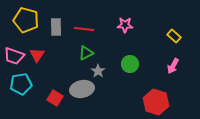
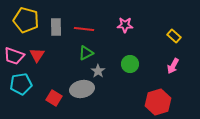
red square: moved 1 px left
red hexagon: moved 2 px right; rotated 25 degrees clockwise
